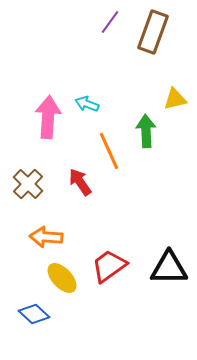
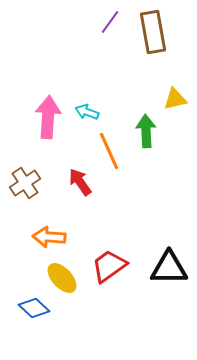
brown rectangle: rotated 30 degrees counterclockwise
cyan arrow: moved 8 px down
brown cross: moved 3 px left, 1 px up; rotated 12 degrees clockwise
orange arrow: moved 3 px right
blue diamond: moved 6 px up
